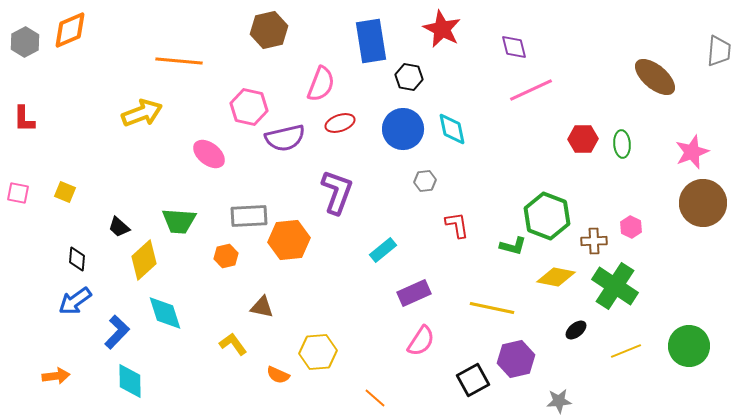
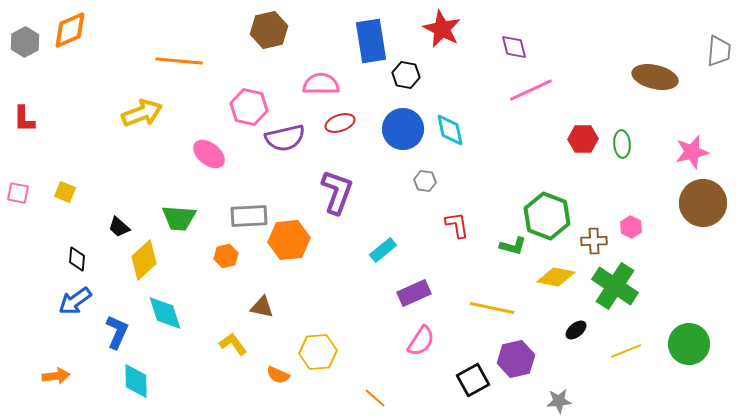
black hexagon at (409, 77): moved 3 px left, 2 px up
brown ellipse at (655, 77): rotated 27 degrees counterclockwise
pink semicircle at (321, 84): rotated 111 degrees counterclockwise
cyan diamond at (452, 129): moved 2 px left, 1 px down
pink star at (692, 152): rotated 8 degrees clockwise
gray hexagon at (425, 181): rotated 15 degrees clockwise
green trapezoid at (179, 221): moved 3 px up
blue L-shape at (117, 332): rotated 20 degrees counterclockwise
green circle at (689, 346): moved 2 px up
cyan diamond at (130, 381): moved 6 px right
